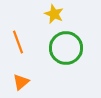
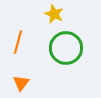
orange line: rotated 35 degrees clockwise
orange triangle: moved 1 px down; rotated 12 degrees counterclockwise
